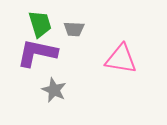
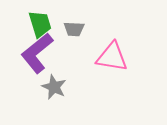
purple L-shape: rotated 51 degrees counterclockwise
pink triangle: moved 9 px left, 2 px up
gray star: moved 3 px up
